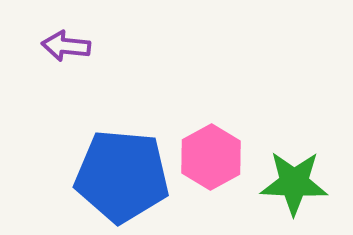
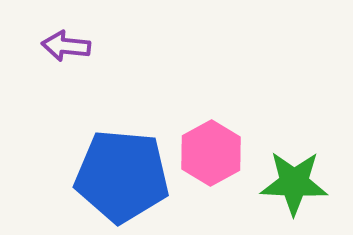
pink hexagon: moved 4 px up
